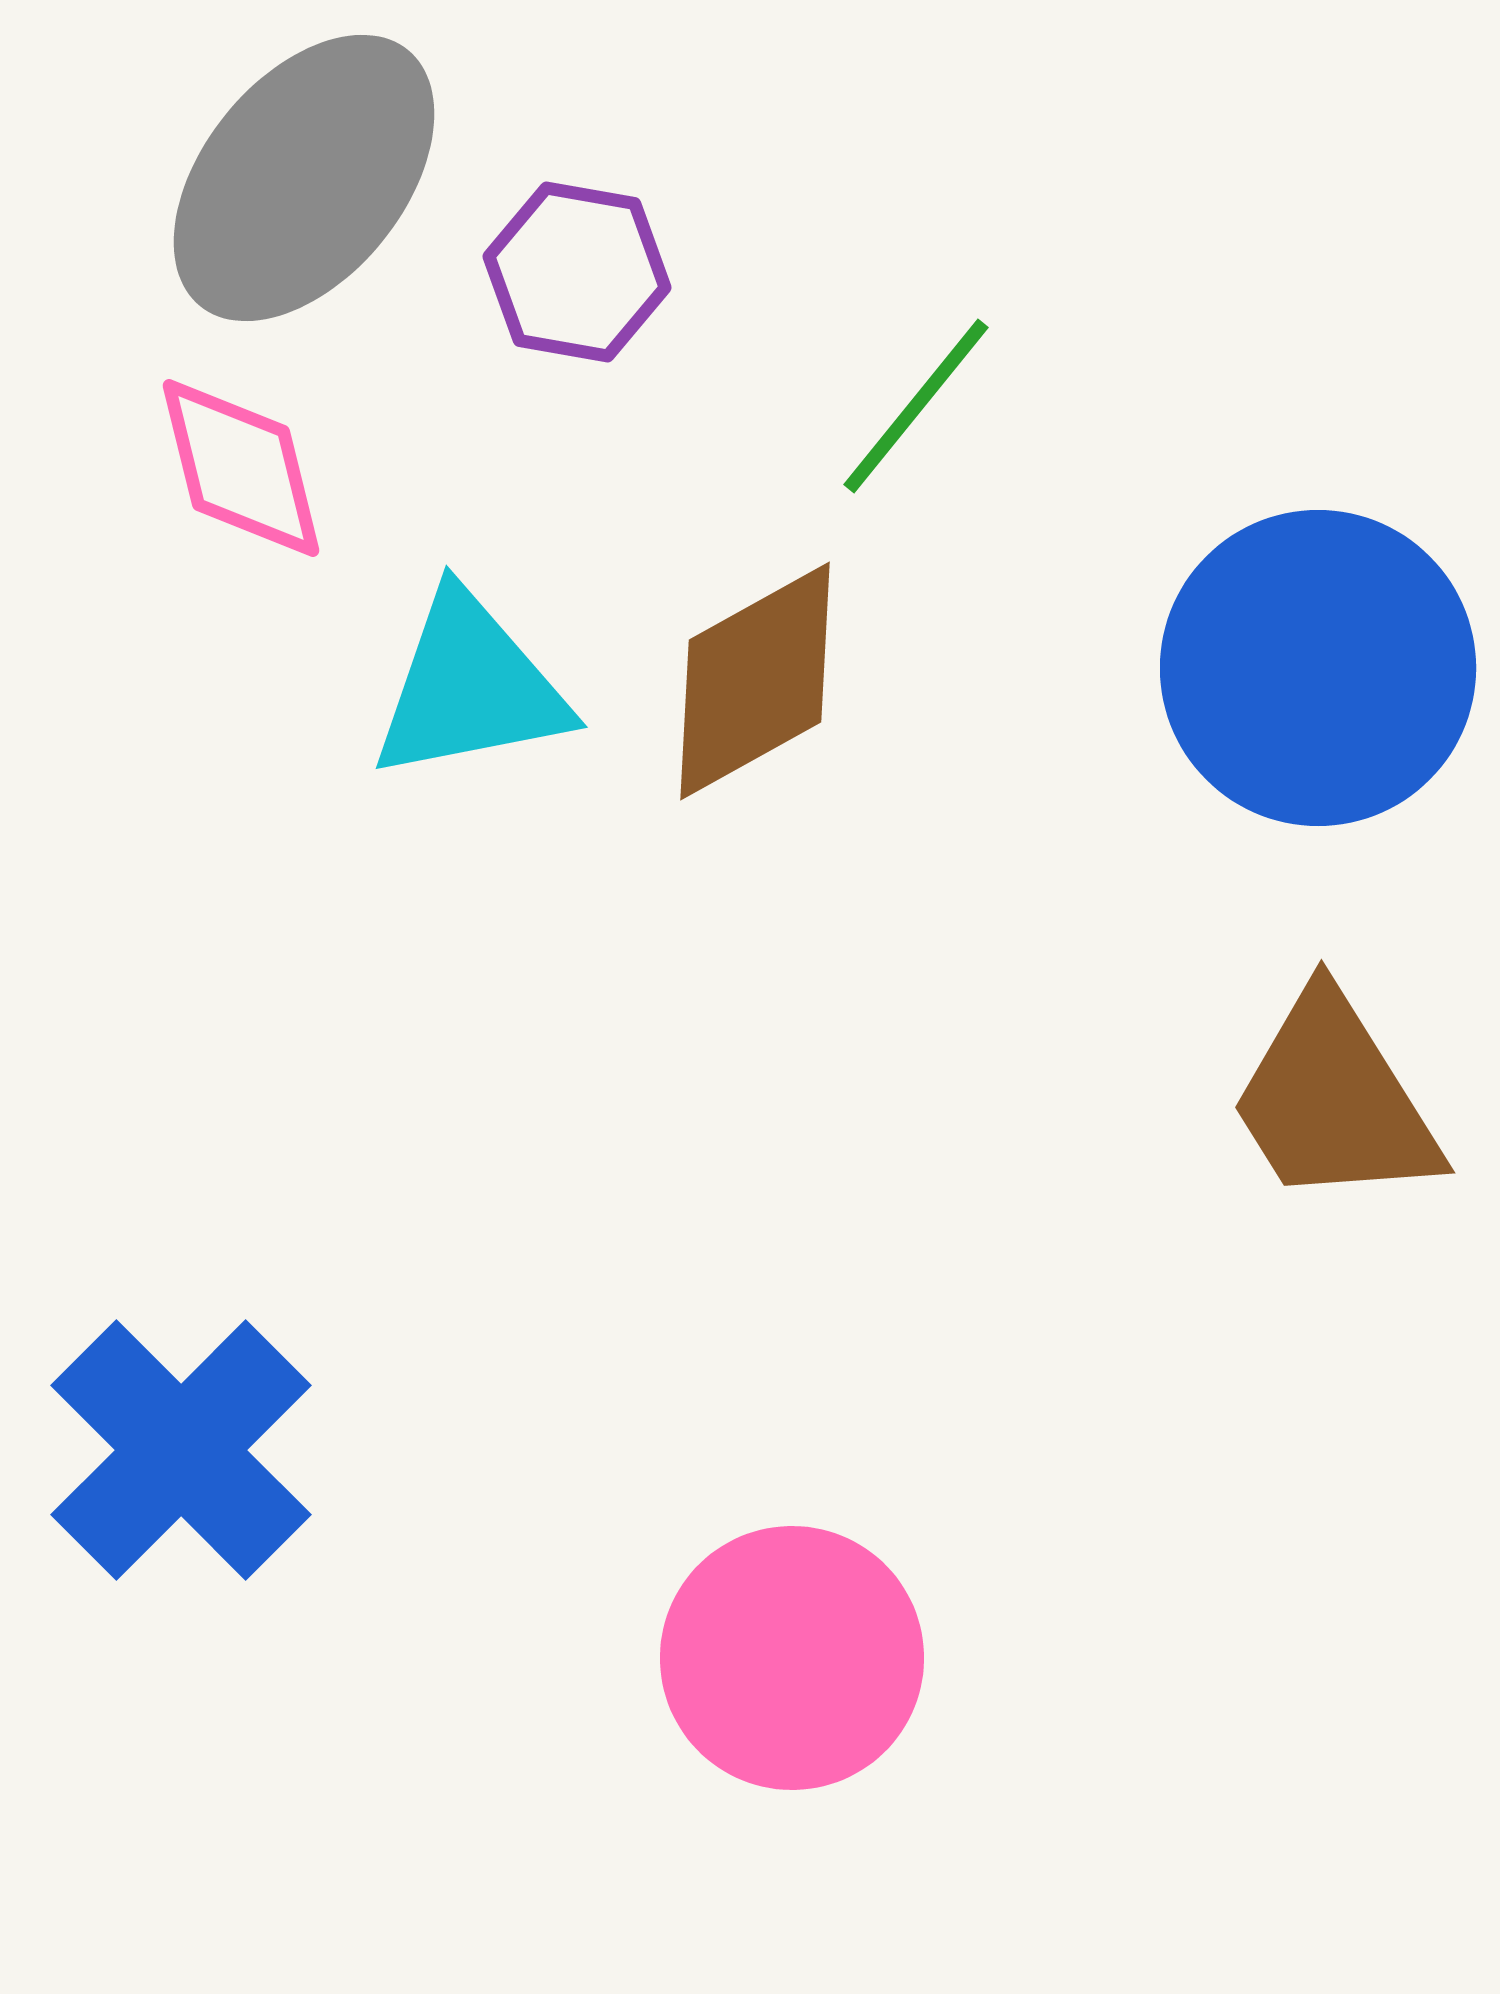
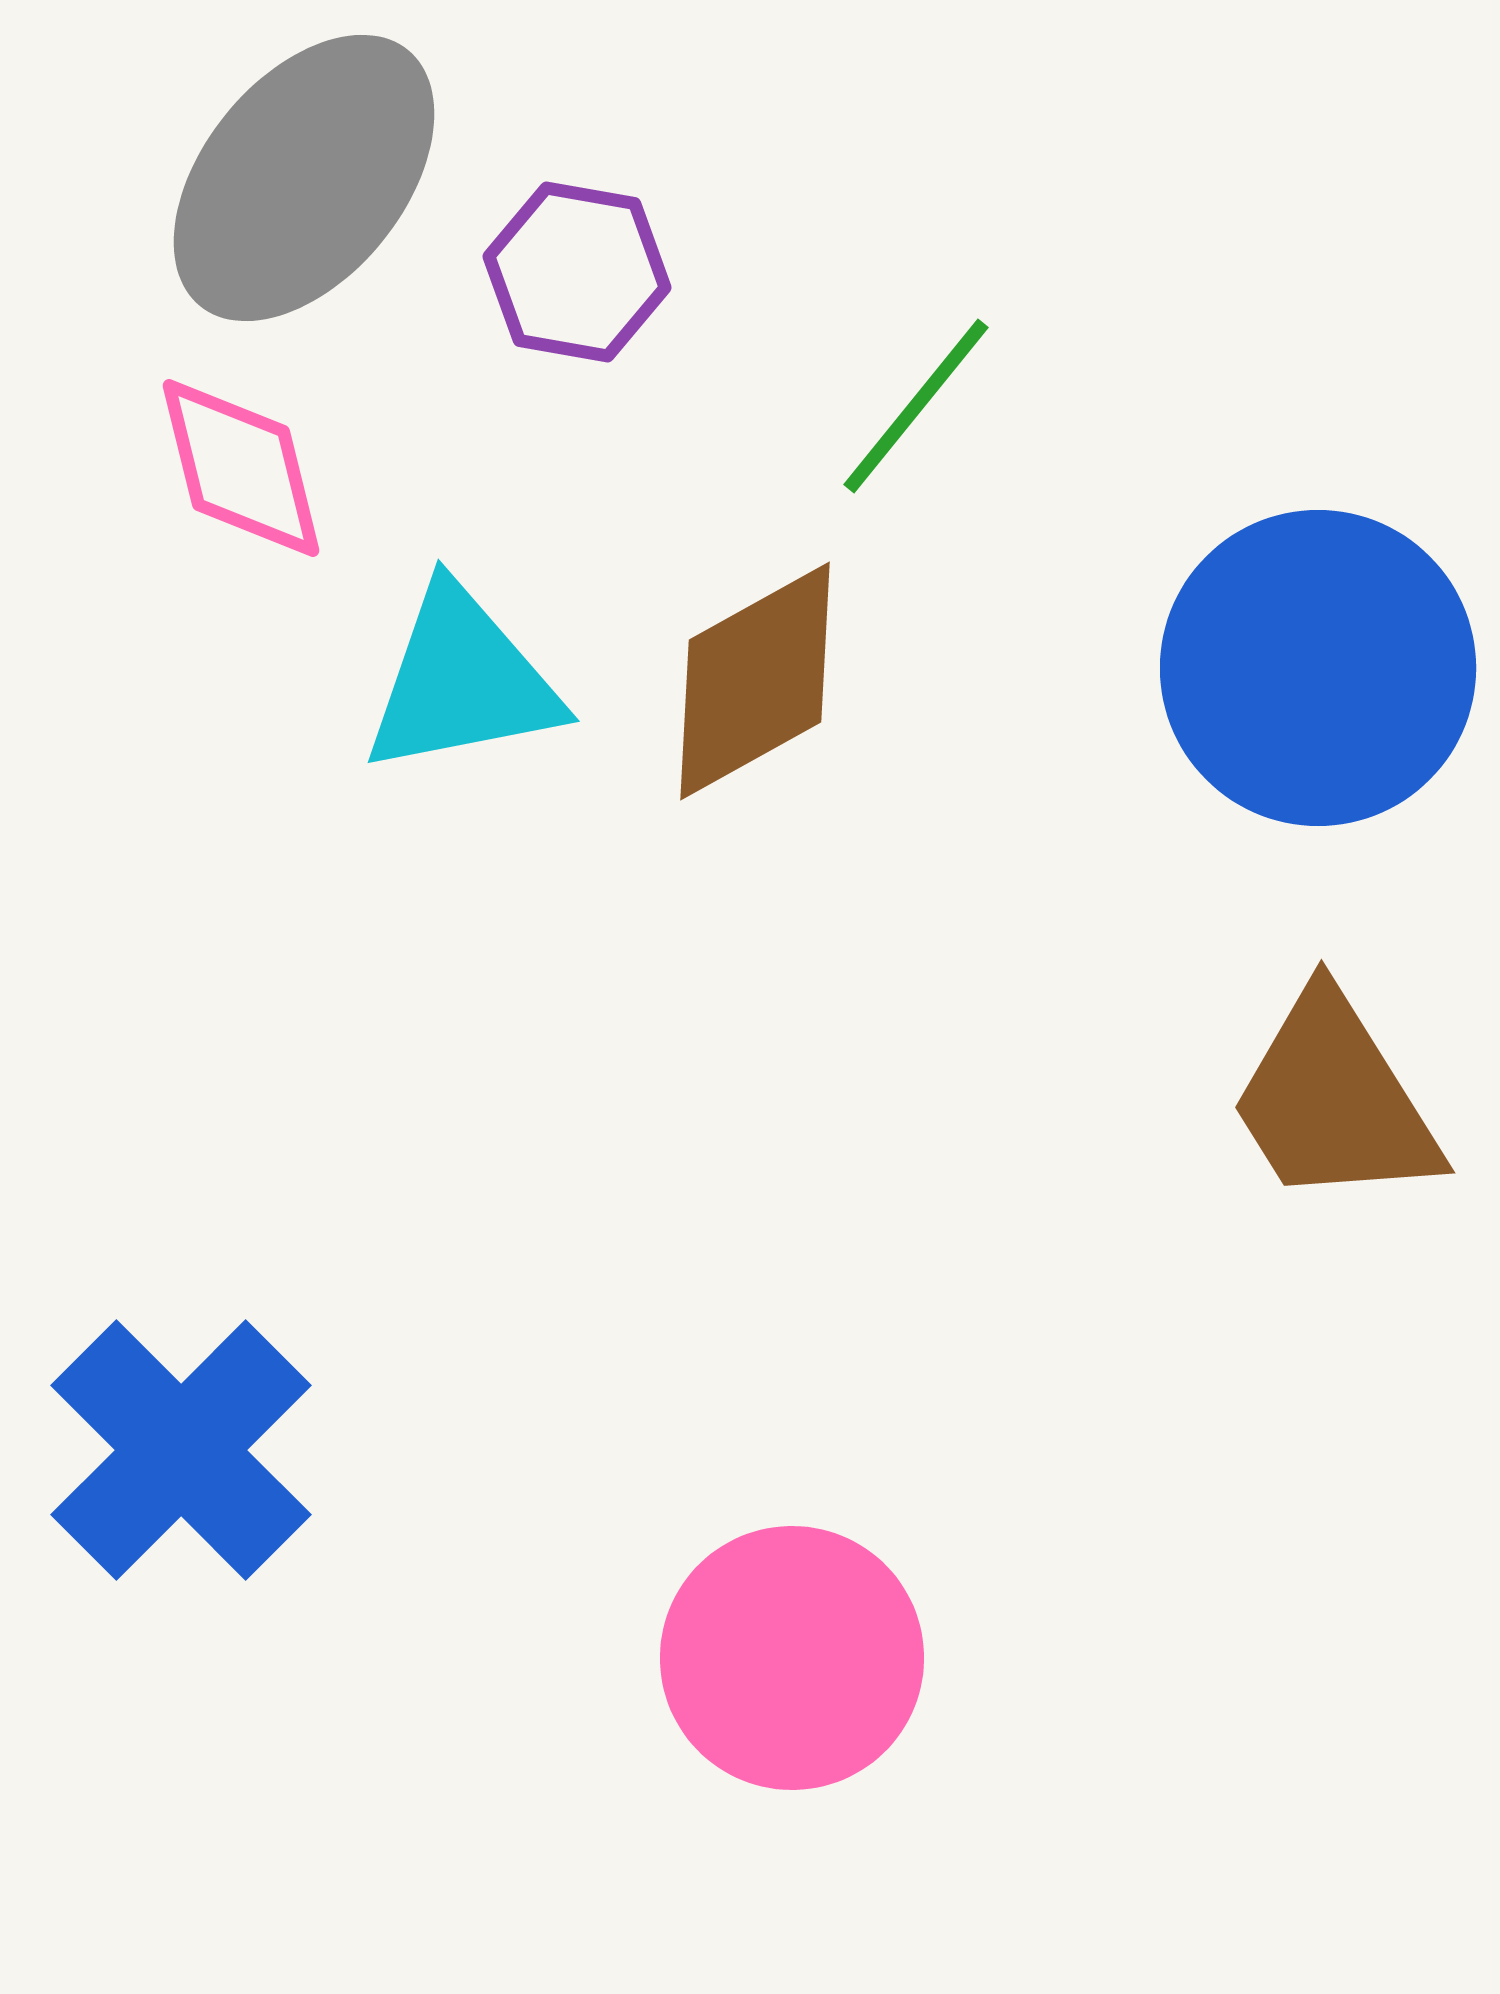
cyan triangle: moved 8 px left, 6 px up
